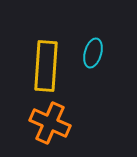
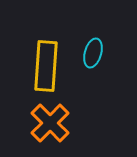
orange cross: rotated 21 degrees clockwise
